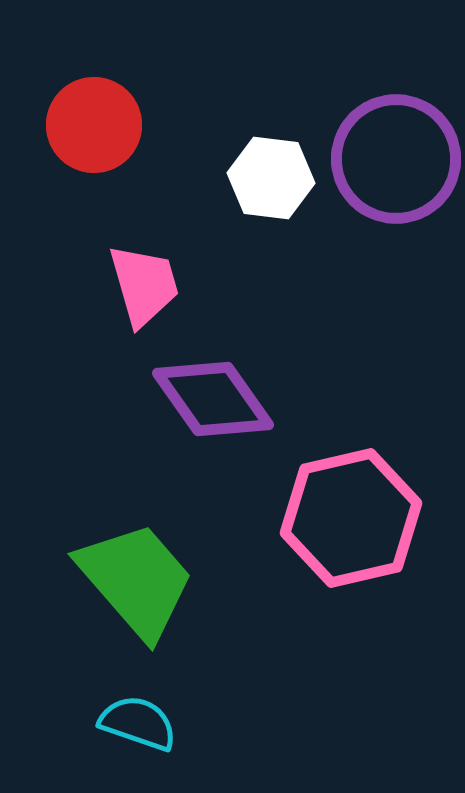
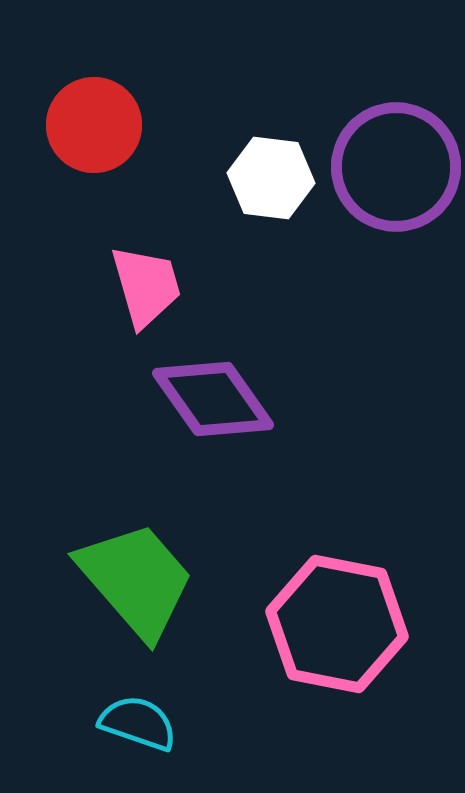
purple circle: moved 8 px down
pink trapezoid: moved 2 px right, 1 px down
pink hexagon: moved 14 px left, 106 px down; rotated 24 degrees clockwise
